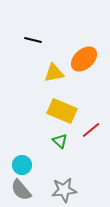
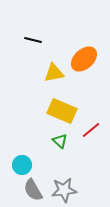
gray semicircle: moved 12 px right; rotated 10 degrees clockwise
